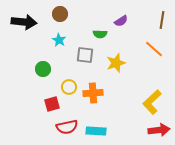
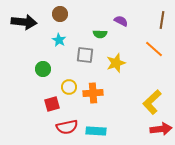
purple semicircle: rotated 120 degrees counterclockwise
red arrow: moved 2 px right, 1 px up
